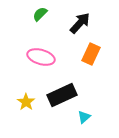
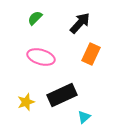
green semicircle: moved 5 px left, 4 px down
yellow star: rotated 18 degrees clockwise
